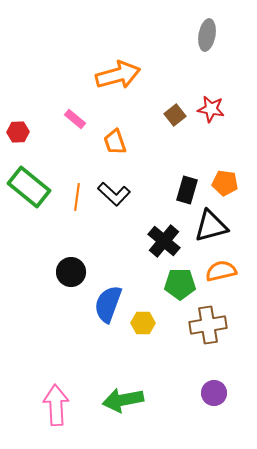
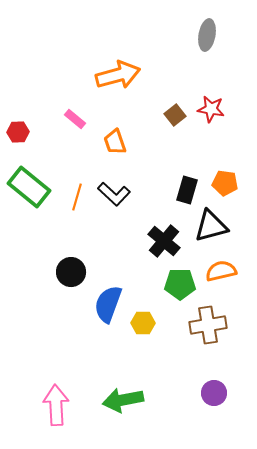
orange line: rotated 8 degrees clockwise
